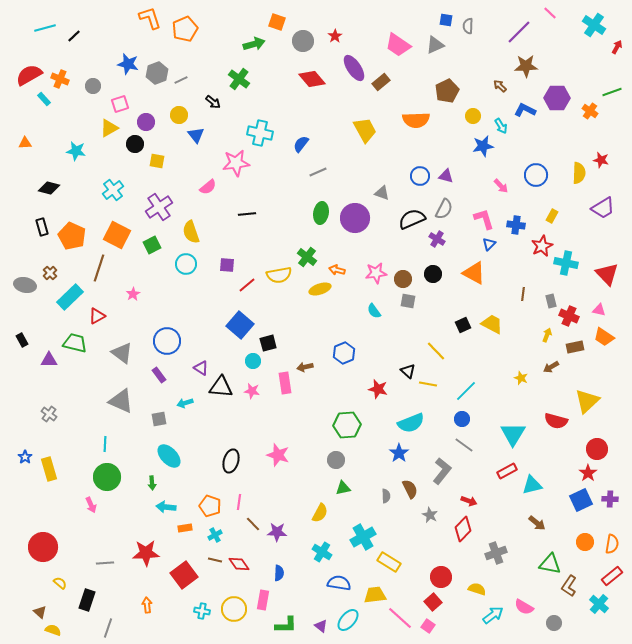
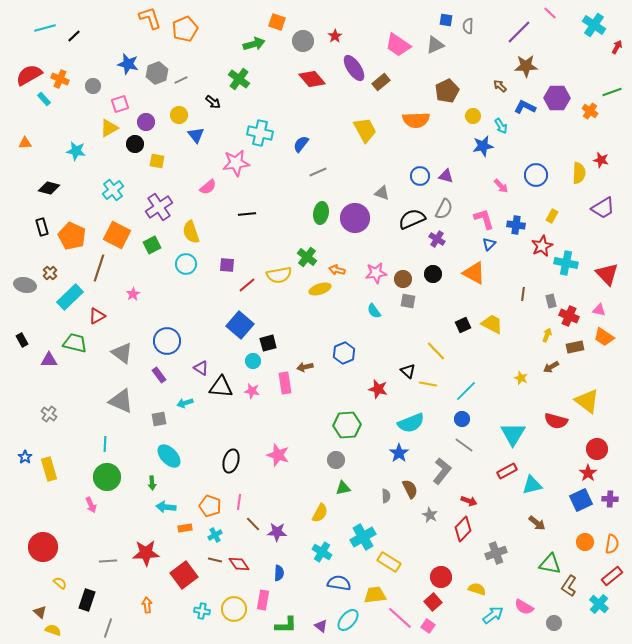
blue L-shape at (525, 110): moved 3 px up
yellow triangle at (587, 401): rotated 40 degrees counterclockwise
gray line at (105, 563): moved 3 px right, 2 px up
